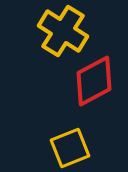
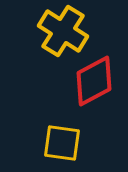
yellow square: moved 8 px left, 5 px up; rotated 30 degrees clockwise
